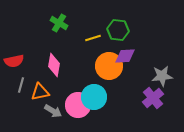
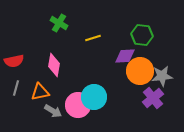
green hexagon: moved 24 px right, 5 px down
orange circle: moved 31 px right, 5 px down
gray line: moved 5 px left, 3 px down
